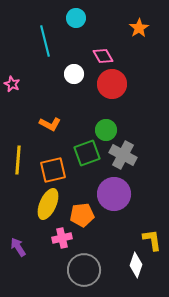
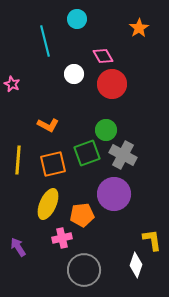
cyan circle: moved 1 px right, 1 px down
orange L-shape: moved 2 px left, 1 px down
orange square: moved 6 px up
